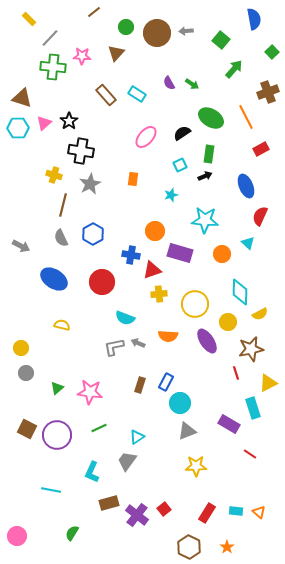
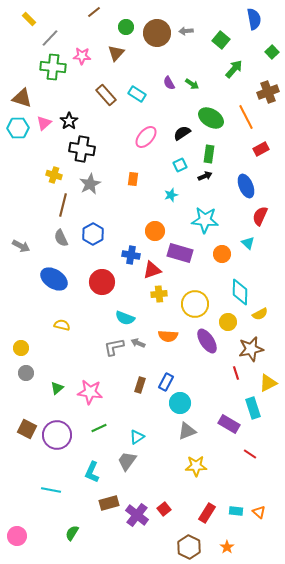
black cross at (81, 151): moved 1 px right, 2 px up
